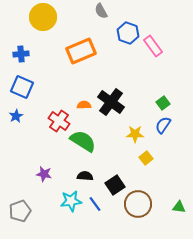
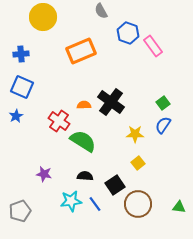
yellow square: moved 8 px left, 5 px down
